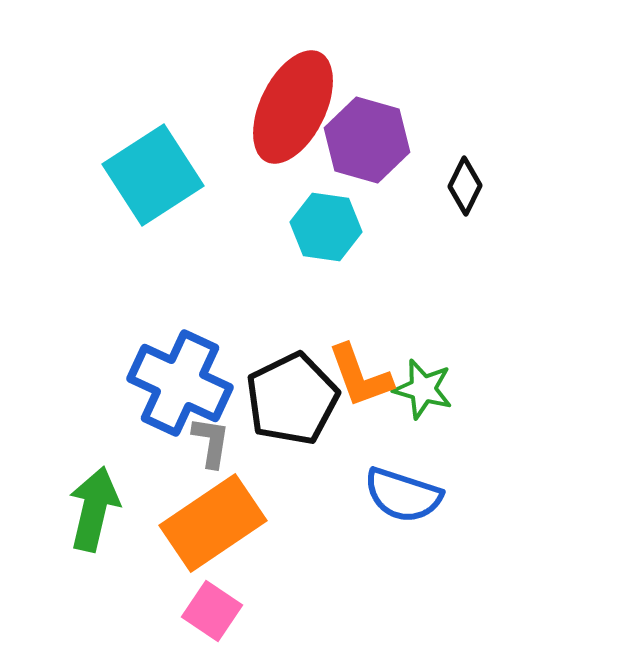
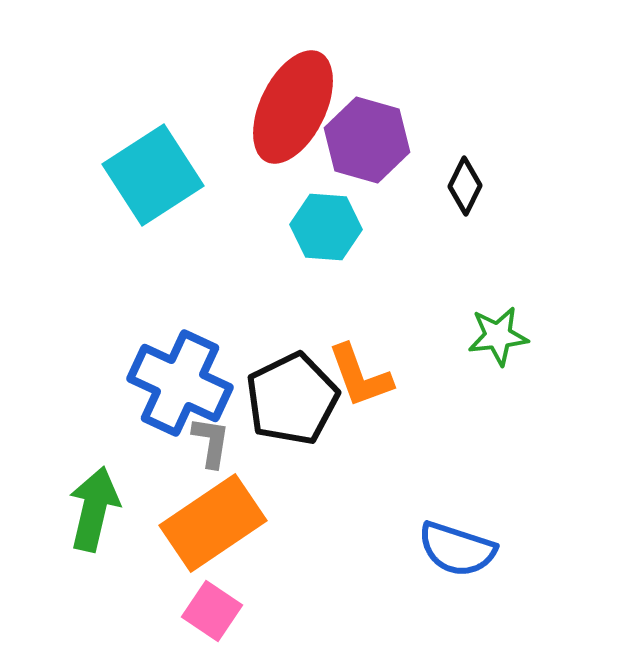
cyan hexagon: rotated 4 degrees counterclockwise
green star: moved 75 px right, 53 px up; rotated 22 degrees counterclockwise
blue semicircle: moved 54 px right, 54 px down
